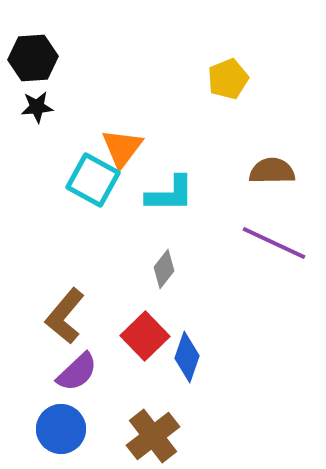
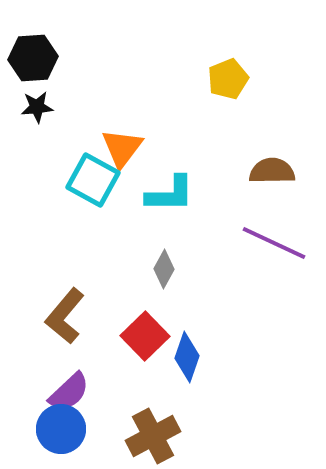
gray diamond: rotated 9 degrees counterclockwise
purple semicircle: moved 8 px left, 20 px down
brown cross: rotated 10 degrees clockwise
